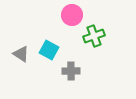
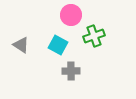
pink circle: moved 1 px left
cyan square: moved 9 px right, 5 px up
gray triangle: moved 9 px up
